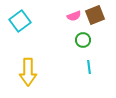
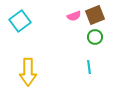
green circle: moved 12 px right, 3 px up
